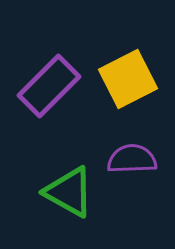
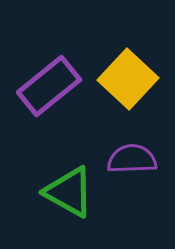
yellow square: rotated 20 degrees counterclockwise
purple rectangle: rotated 6 degrees clockwise
